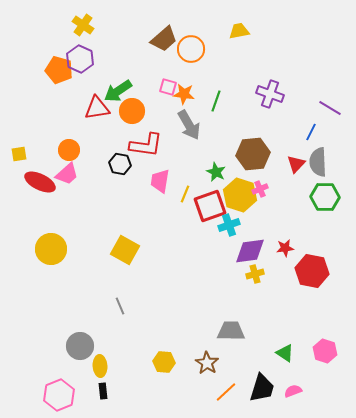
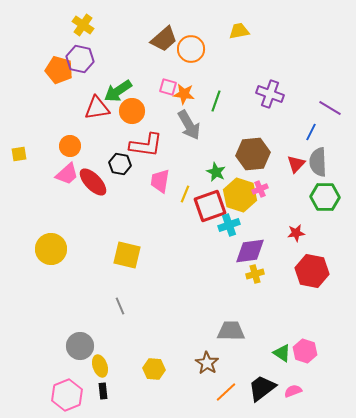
purple hexagon at (80, 59): rotated 12 degrees counterclockwise
orange circle at (69, 150): moved 1 px right, 4 px up
red ellipse at (40, 182): moved 53 px right; rotated 20 degrees clockwise
red star at (285, 248): moved 11 px right, 15 px up
yellow square at (125, 250): moved 2 px right, 5 px down; rotated 16 degrees counterclockwise
pink hexagon at (325, 351): moved 20 px left
green triangle at (285, 353): moved 3 px left
yellow hexagon at (164, 362): moved 10 px left, 7 px down
yellow ellipse at (100, 366): rotated 15 degrees counterclockwise
black trapezoid at (262, 388): rotated 144 degrees counterclockwise
pink hexagon at (59, 395): moved 8 px right
